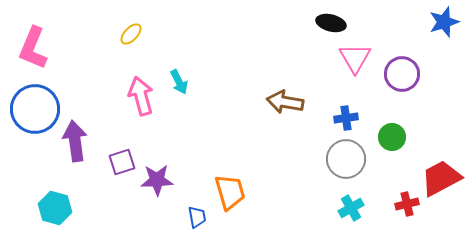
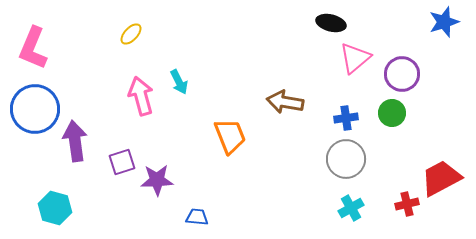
pink triangle: rotated 20 degrees clockwise
green circle: moved 24 px up
orange trapezoid: moved 56 px up; rotated 6 degrees counterclockwise
blue trapezoid: rotated 75 degrees counterclockwise
